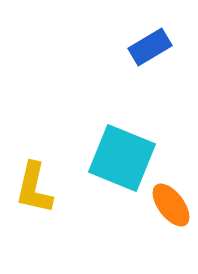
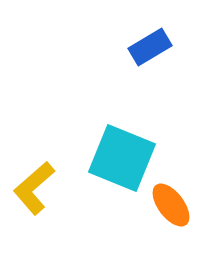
yellow L-shape: rotated 36 degrees clockwise
